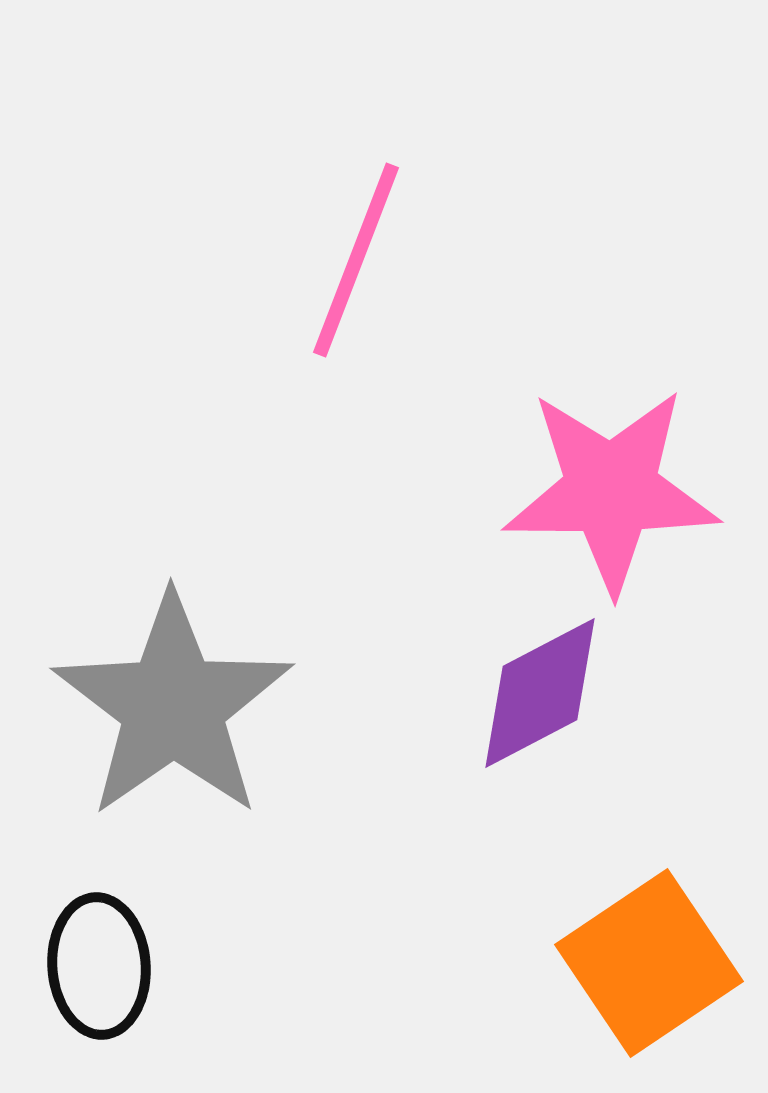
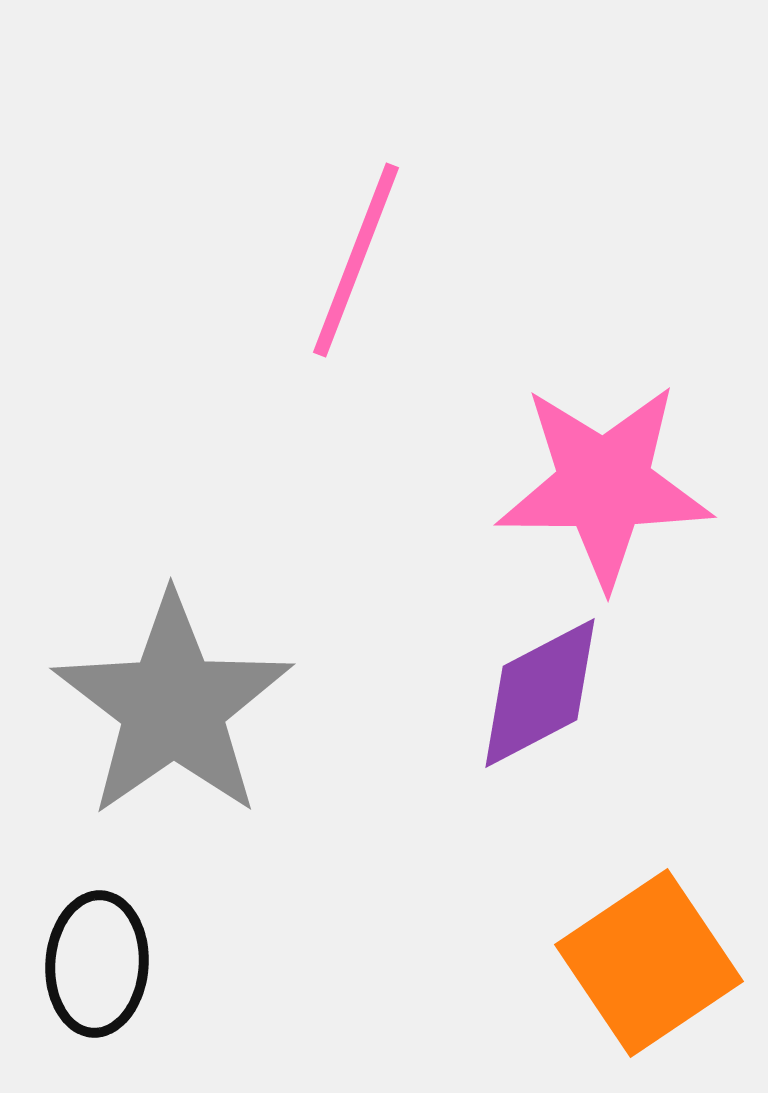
pink star: moved 7 px left, 5 px up
black ellipse: moved 2 px left, 2 px up; rotated 8 degrees clockwise
